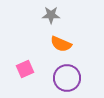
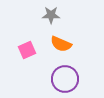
pink square: moved 2 px right, 19 px up
purple circle: moved 2 px left, 1 px down
